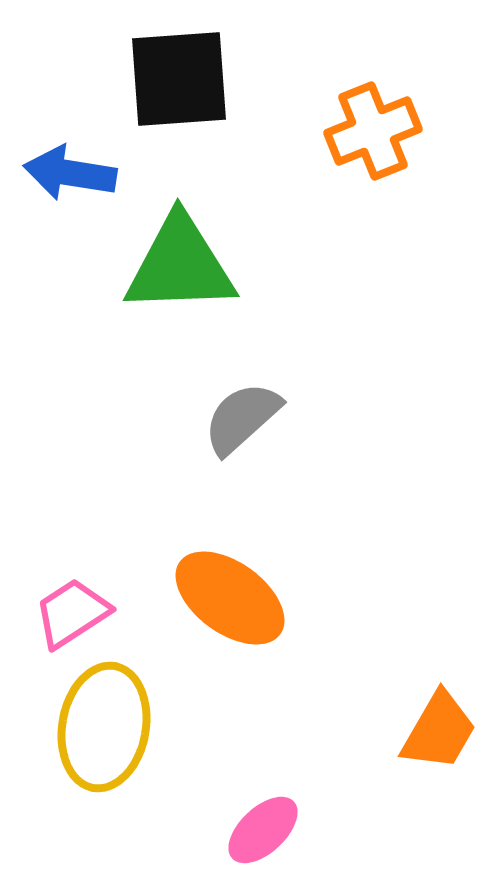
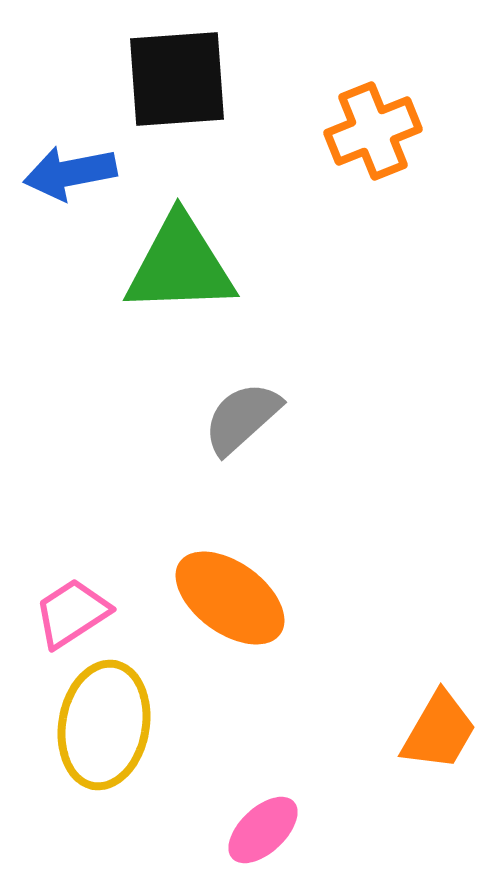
black square: moved 2 px left
blue arrow: rotated 20 degrees counterclockwise
yellow ellipse: moved 2 px up
